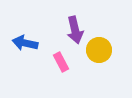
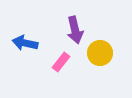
yellow circle: moved 1 px right, 3 px down
pink rectangle: rotated 66 degrees clockwise
